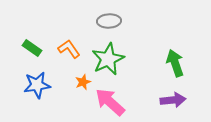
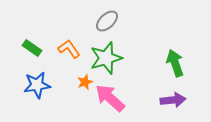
gray ellipse: moved 2 px left; rotated 40 degrees counterclockwise
green star: moved 2 px left, 1 px up; rotated 8 degrees clockwise
orange star: moved 2 px right
pink arrow: moved 4 px up
